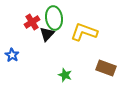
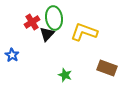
brown rectangle: moved 1 px right
